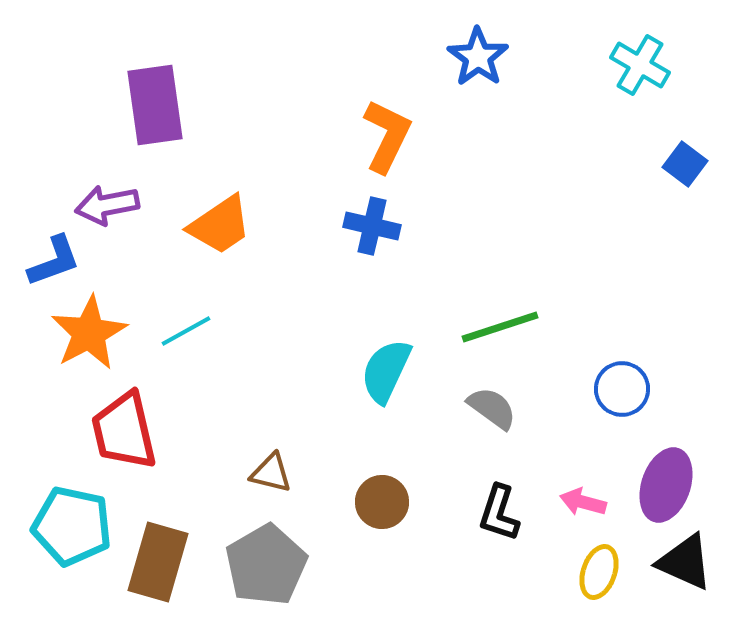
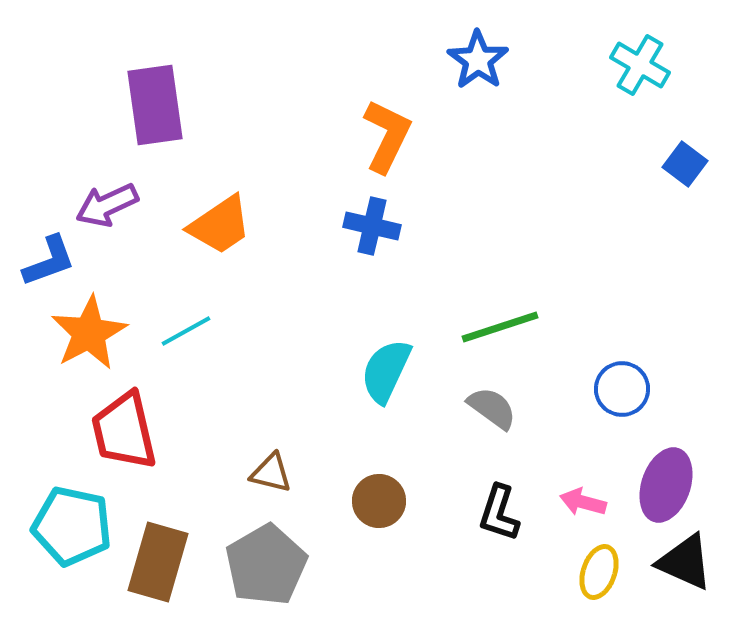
blue star: moved 3 px down
purple arrow: rotated 14 degrees counterclockwise
blue L-shape: moved 5 px left
brown circle: moved 3 px left, 1 px up
